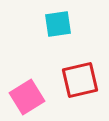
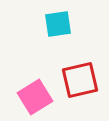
pink square: moved 8 px right
